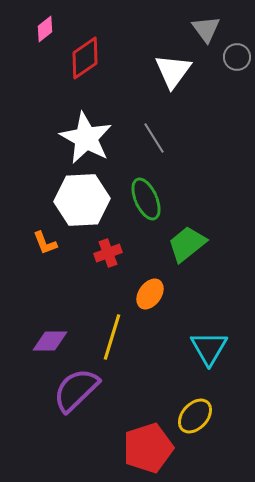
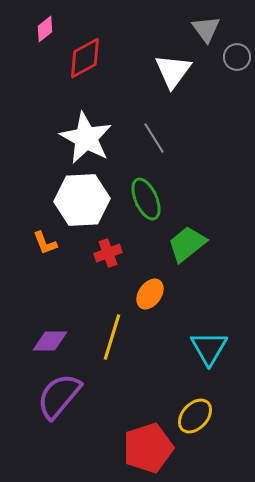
red diamond: rotated 6 degrees clockwise
purple semicircle: moved 17 px left, 6 px down; rotated 6 degrees counterclockwise
